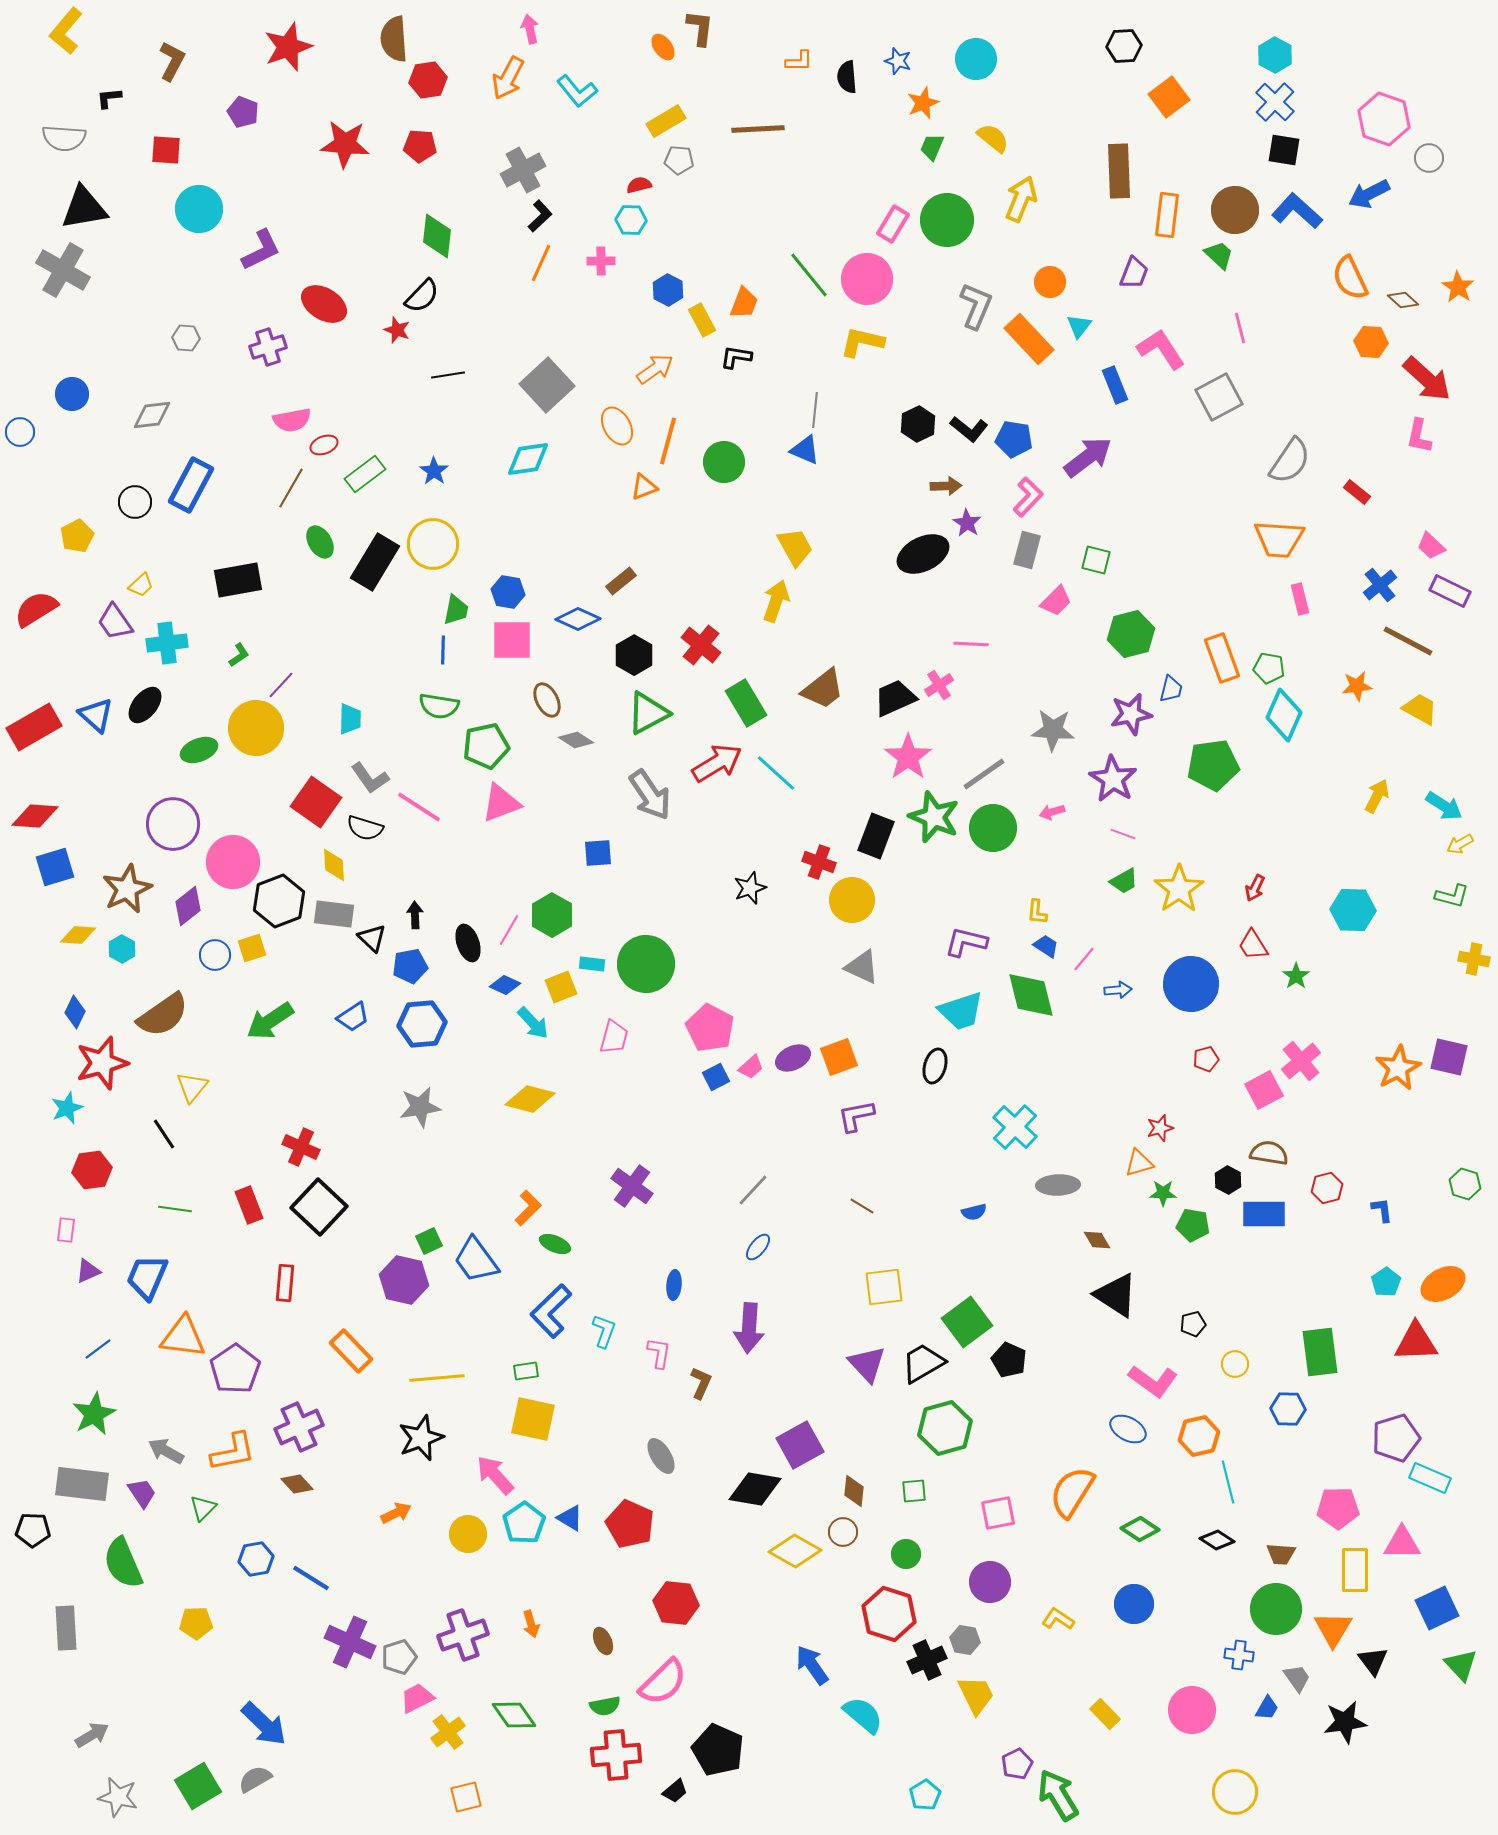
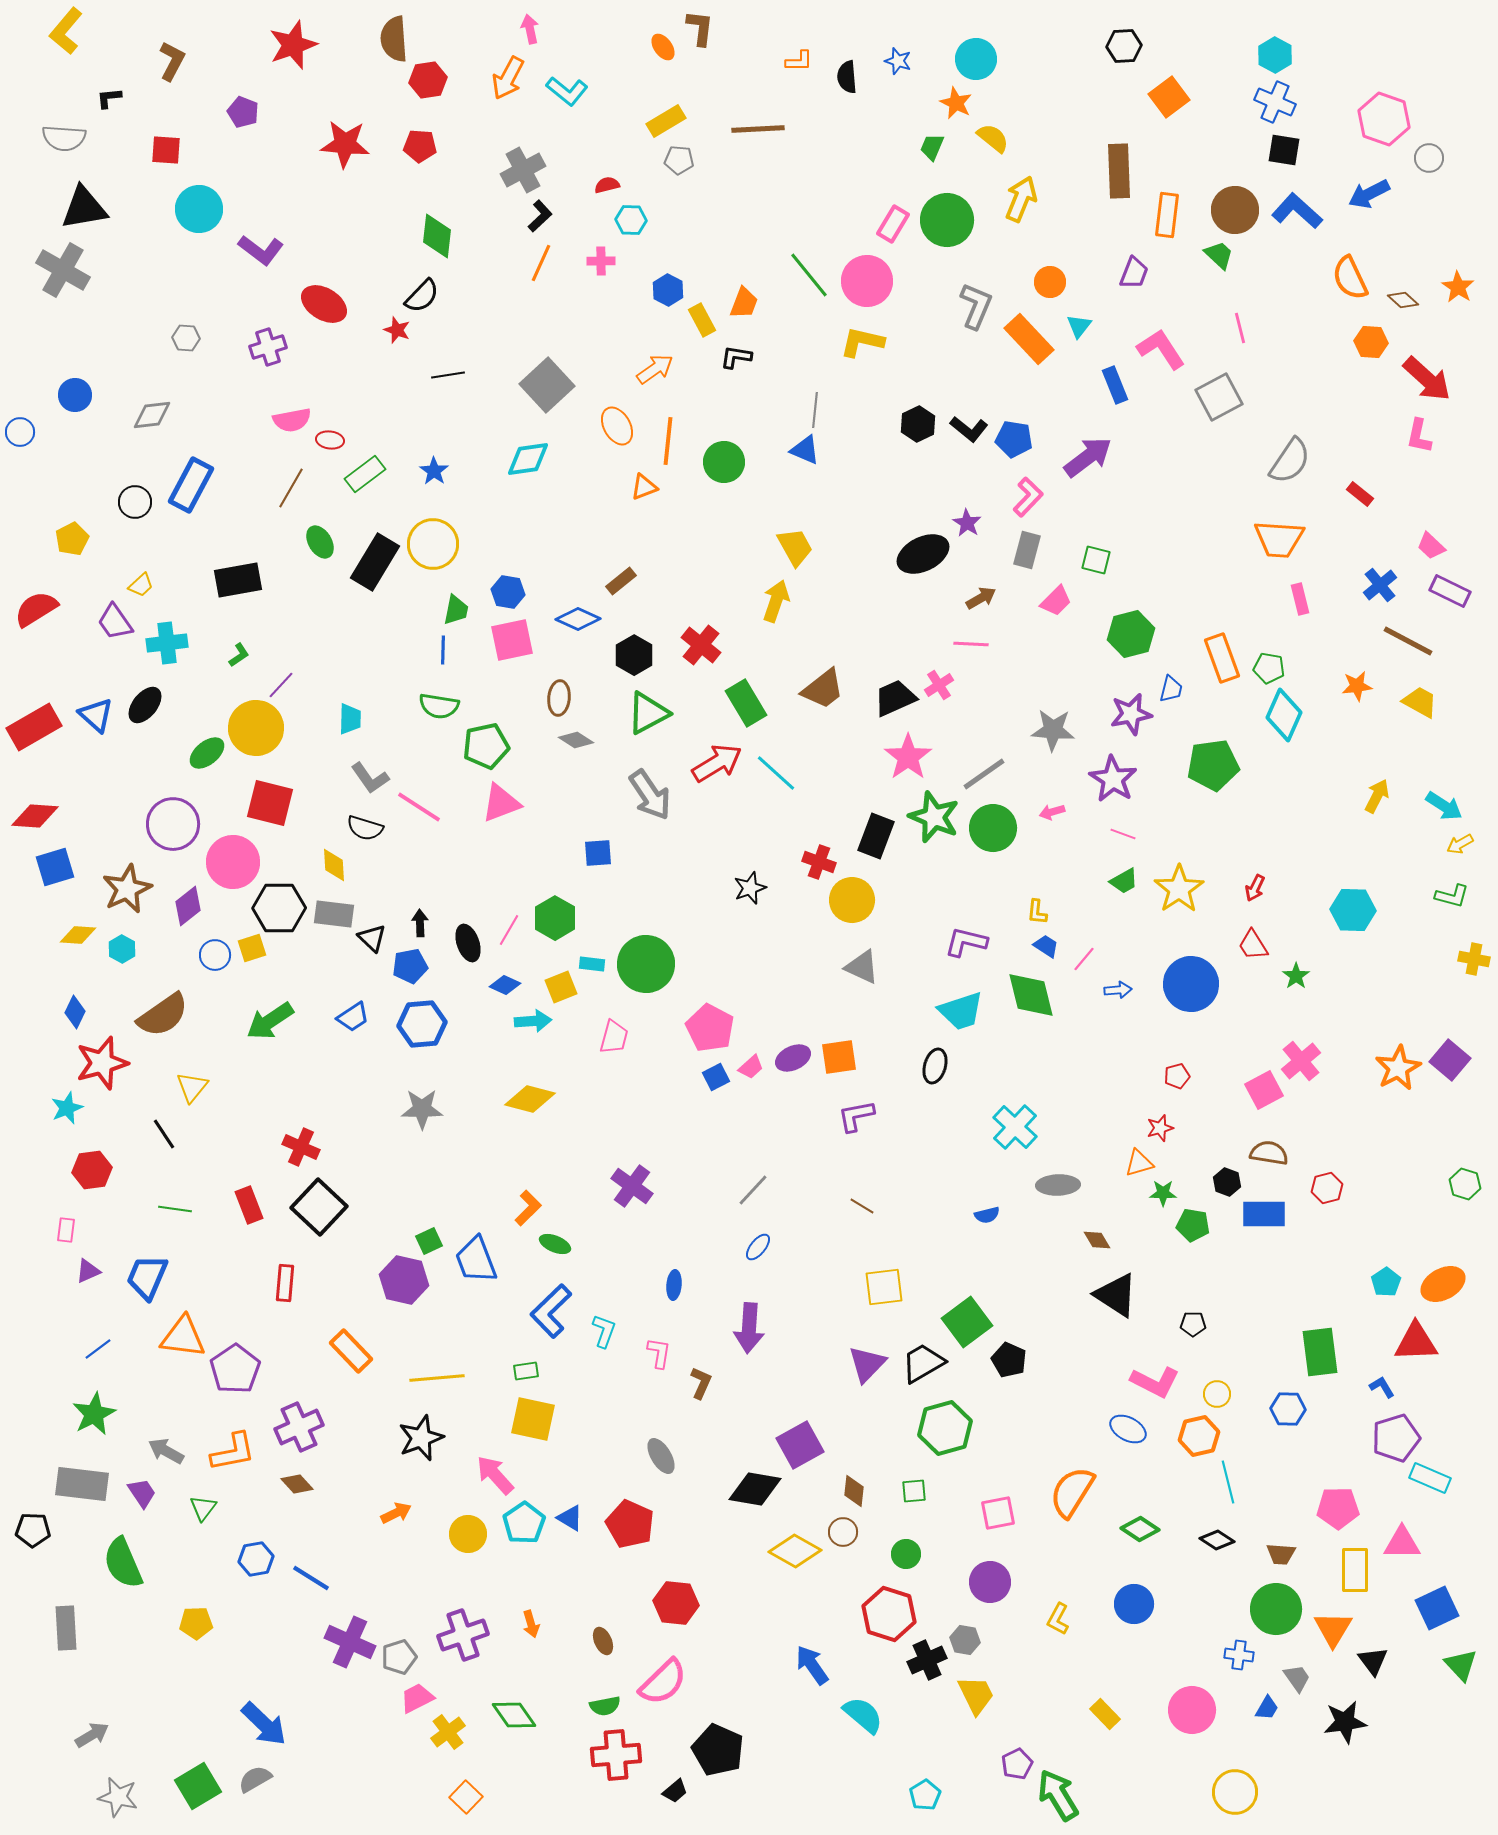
red star at (288, 47): moved 5 px right, 2 px up
cyan L-shape at (577, 91): moved 10 px left; rotated 12 degrees counterclockwise
blue cross at (1275, 102): rotated 21 degrees counterclockwise
orange star at (923, 103): moved 33 px right; rotated 24 degrees counterclockwise
red semicircle at (639, 185): moved 32 px left
purple L-shape at (261, 250): rotated 63 degrees clockwise
pink circle at (867, 279): moved 2 px down
blue circle at (72, 394): moved 3 px right, 1 px down
orange line at (668, 441): rotated 9 degrees counterclockwise
red ellipse at (324, 445): moved 6 px right, 5 px up; rotated 28 degrees clockwise
brown arrow at (946, 486): moved 35 px right, 112 px down; rotated 28 degrees counterclockwise
red rectangle at (1357, 492): moved 3 px right, 2 px down
yellow pentagon at (77, 536): moved 5 px left, 3 px down
pink square at (512, 640): rotated 12 degrees counterclockwise
brown ellipse at (547, 700): moved 12 px right, 2 px up; rotated 32 degrees clockwise
yellow trapezoid at (1420, 709): moved 7 px up
green ellipse at (199, 750): moved 8 px right, 3 px down; rotated 18 degrees counterclockwise
red square at (316, 802): moved 46 px left, 1 px down; rotated 21 degrees counterclockwise
black hexagon at (279, 901): moved 7 px down; rotated 21 degrees clockwise
black arrow at (415, 915): moved 5 px right, 8 px down
green hexagon at (552, 915): moved 3 px right, 3 px down
cyan arrow at (533, 1023): moved 2 px up; rotated 51 degrees counterclockwise
orange square at (839, 1057): rotated 12 degrees clockwise
purple square at (1449, 1057): moved 1 px right, 3 px down; rotated 27 degrees clockwise
red pentagon at (1206, 1059): moved 29 px left, 17 px down
gray star at (420, 1107): moved 2 px right, 2 px down; rotated 9 degrees clockwise
black hexagon at (1228, 1180): moved 1 px left, 2 px down; rotated 8 degrees counterclockwise
blue L-shape at (1382, 1210): moved 177 px down; rotated 24 degrees counterclockwise
blue semicircle at (974, 1212): moved 13 px right, 3 px down
blue trapezoid at (476, 1260): rotated 15 degrees clockwise
black pentagon at (1193, 1324): rotated 15 degrees clockwise
purple triangle at (867, 1364): rotated 27 degrees clockwise
yellow circle at (1235, 1364): moved 18 px left, 30 px down
pink L-shape at (1153, 1381): moved 2 px right, 1 px down; rotated 9 degrees counterclockwise
green triangle at (203, 1508): rotated 8 degrees counterclockwise
yellow L-shape at (1058, 1619): rotated 96 degrees counterclockwise
orange square at (466, 1797): rotated 32 degrees counterclockwise
